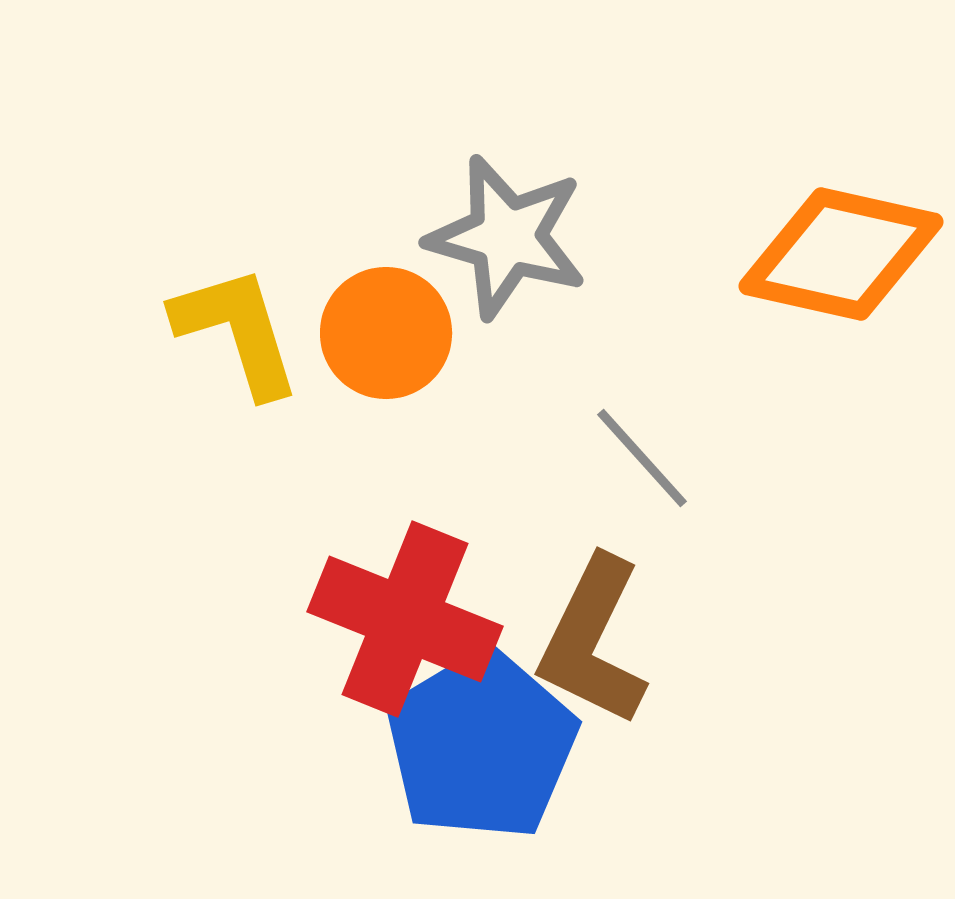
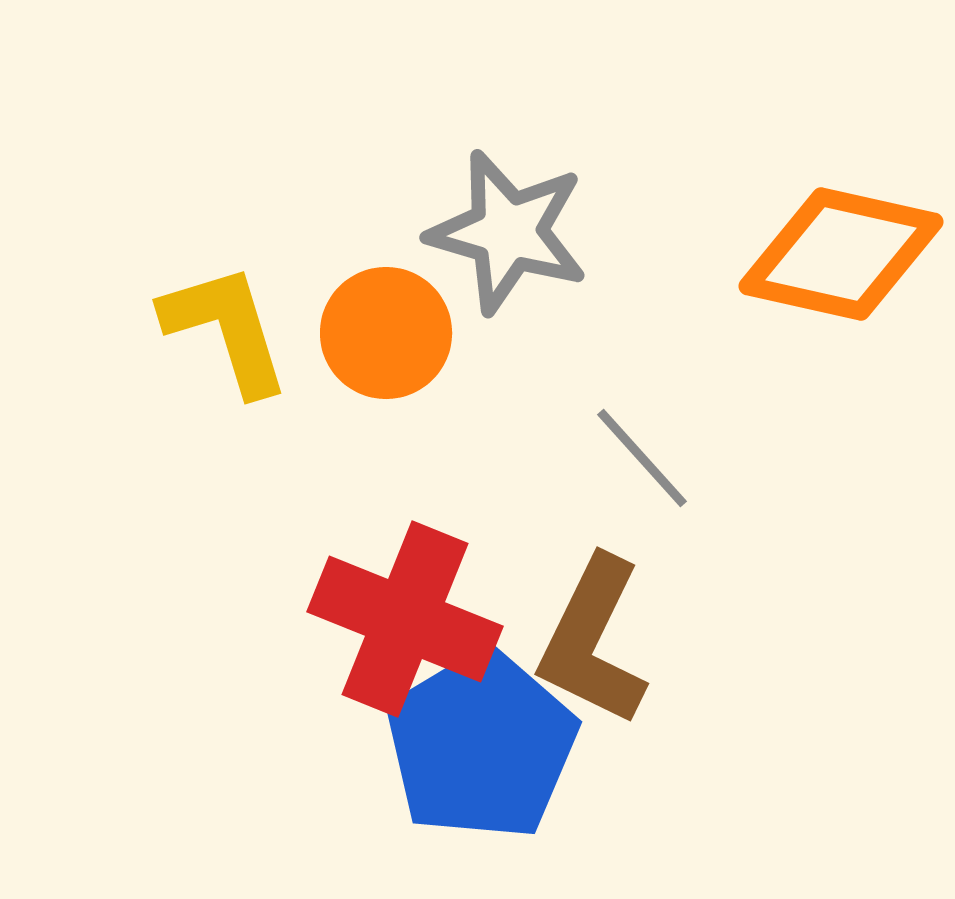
gray star: moved 1 px right, 5 px up
yellow L-shape: moved 11 px left, 2 px up
